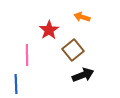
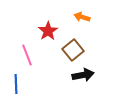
red star: moved 1 px left, 1 px down
pink line: rotated 20 degrees counterclockwise
black arrow: rotated 10 degrees clockwise
